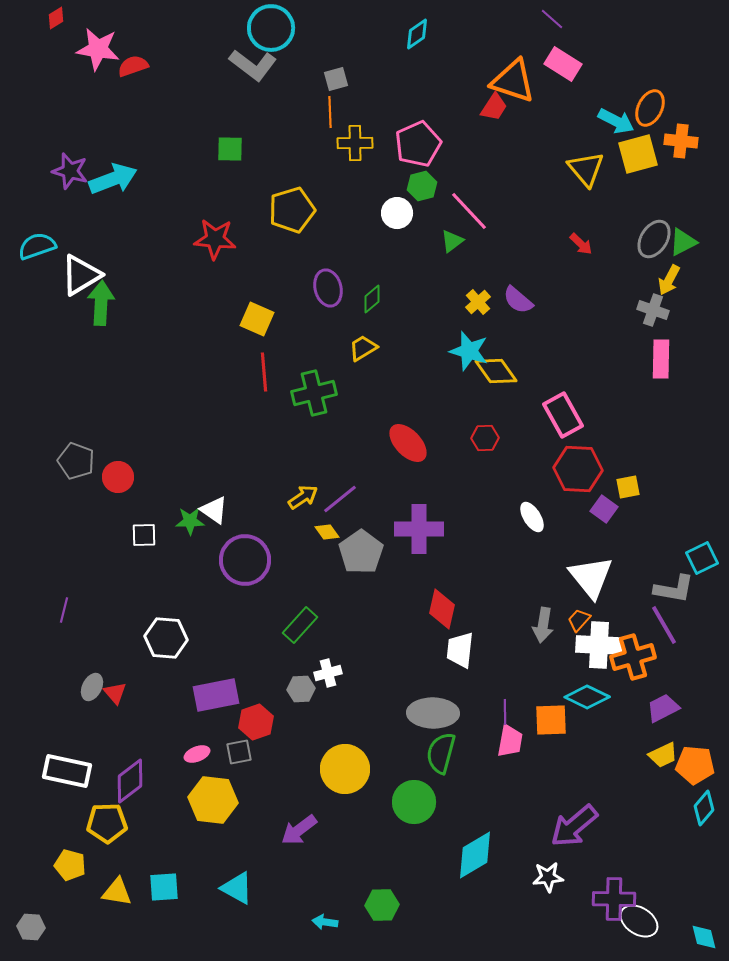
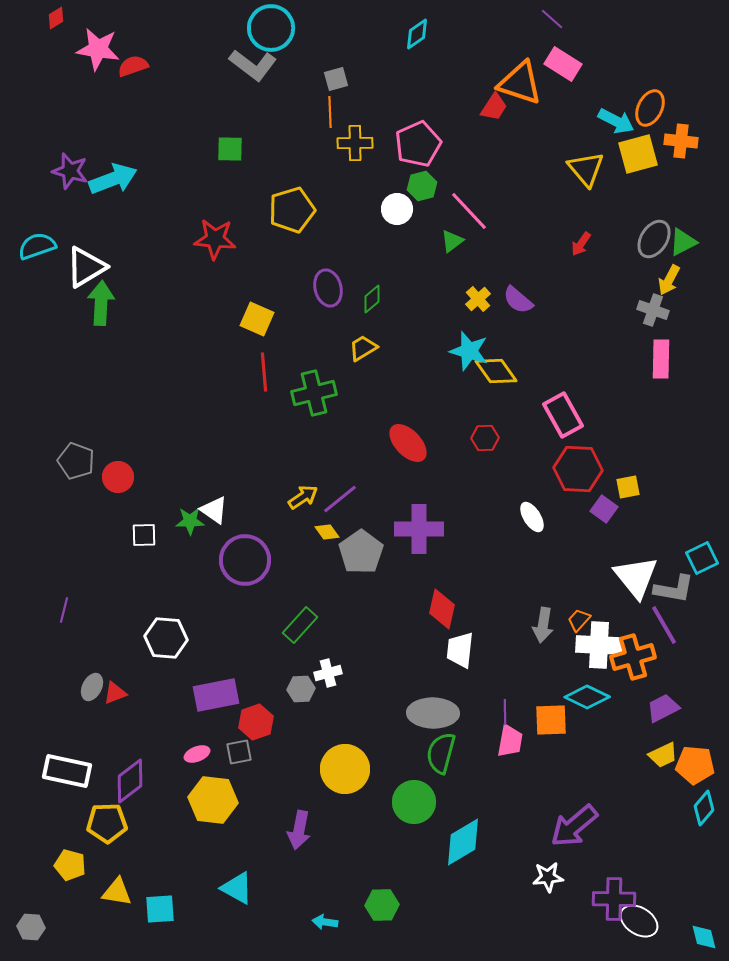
orange triangle at (513, 81): moved 7 px right, 2 px down
white circle at (397, 213): moved 4 px up
red arrow at (581, 244): rotated 80 degrees clockwise
white triangle at (81, 275): moved 5 px right, 8 px up
yellow cross at (478, 302): moved 3 px up
white triangle at (591, 577): moved 45 px right
red triangle at (115, 693): rotated 50 degrees clockwise
purple arrow at (299, 830): rotated 42 degrees counterclockwise
cyan diamond at (475, 855): moved 12 px left, 13 px up
cyan square at (164, 887): moved 4 px left, 22 px down
